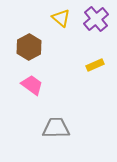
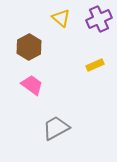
purple cross: moved 3 px right; rotated 15 degrees clockwise
gray trapezoid: rotated 28 degrees counterclockwise
